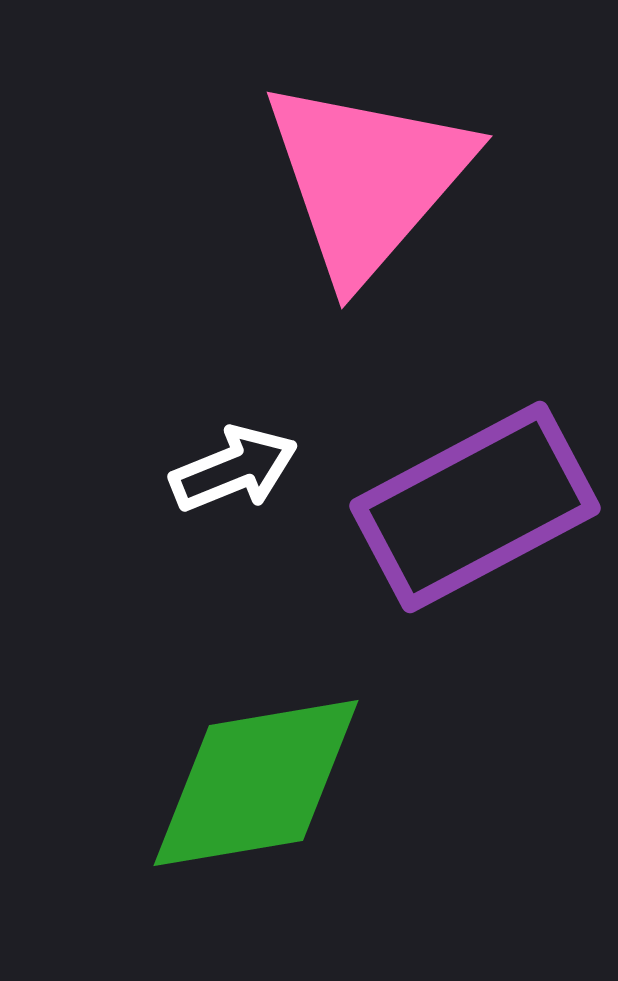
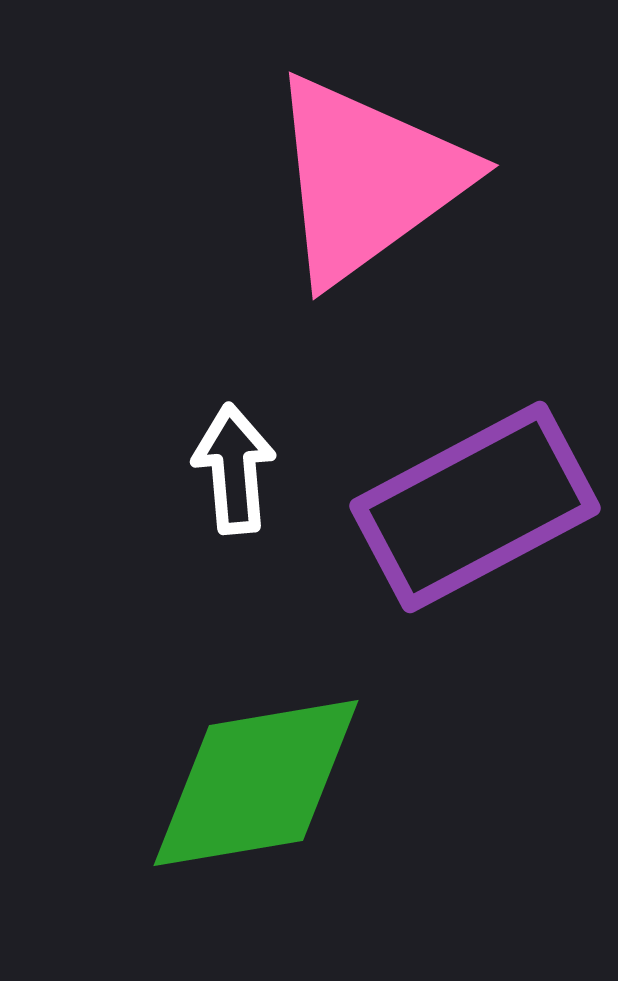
pink triangle: rotated 13 degrees clockwise
white arrow: rotated 73 degrees counterclockwise
